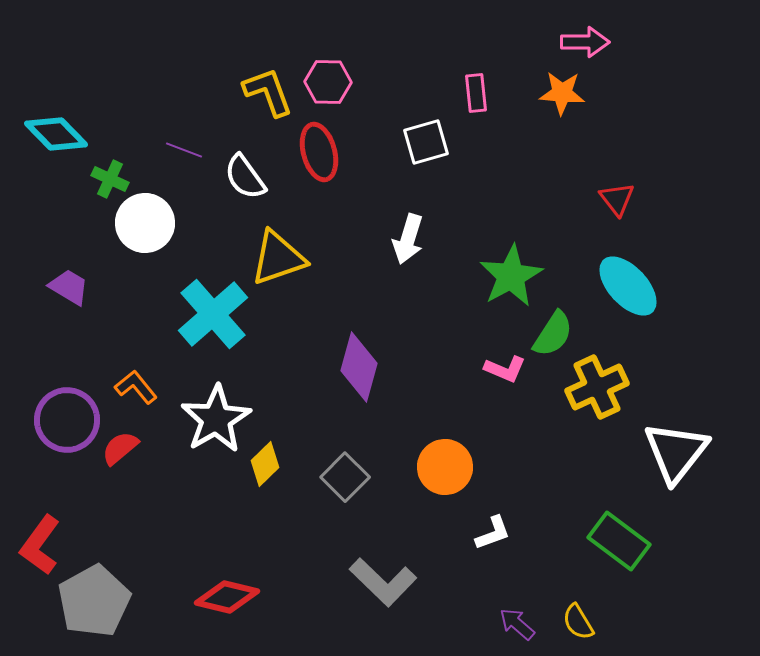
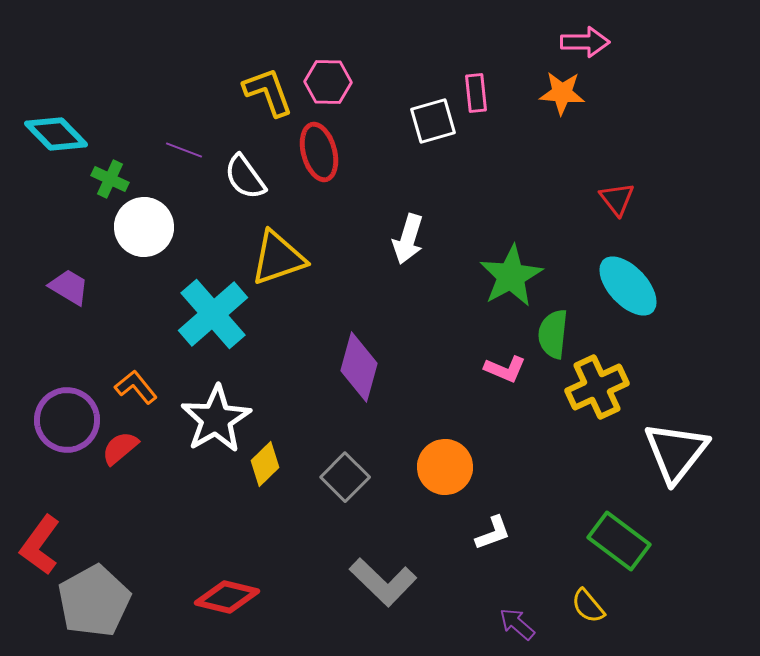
white square: moved 7 px right, 21 px up
white circle: moved 1 px left, 4 px down
green semicircle: rotated 153 degrees clockwise
yellow semicircle: moved 10 px right, 16 px up; rotated 9 degrees counterclockwise
